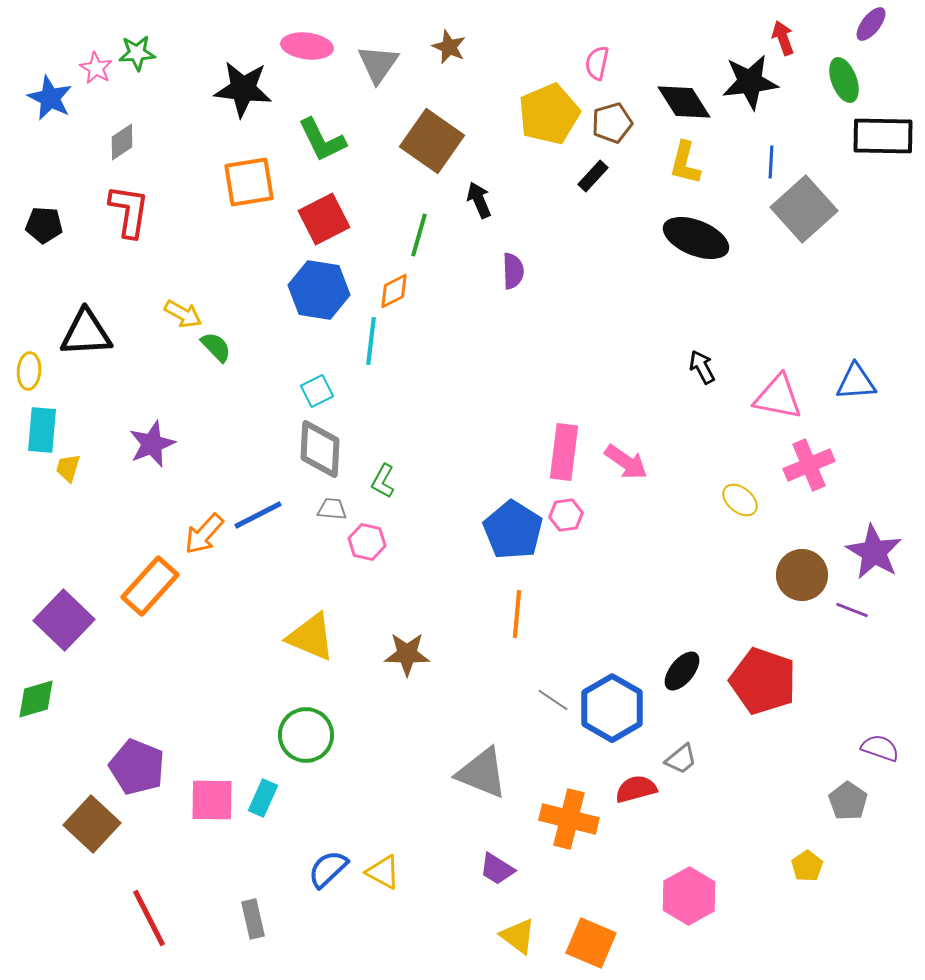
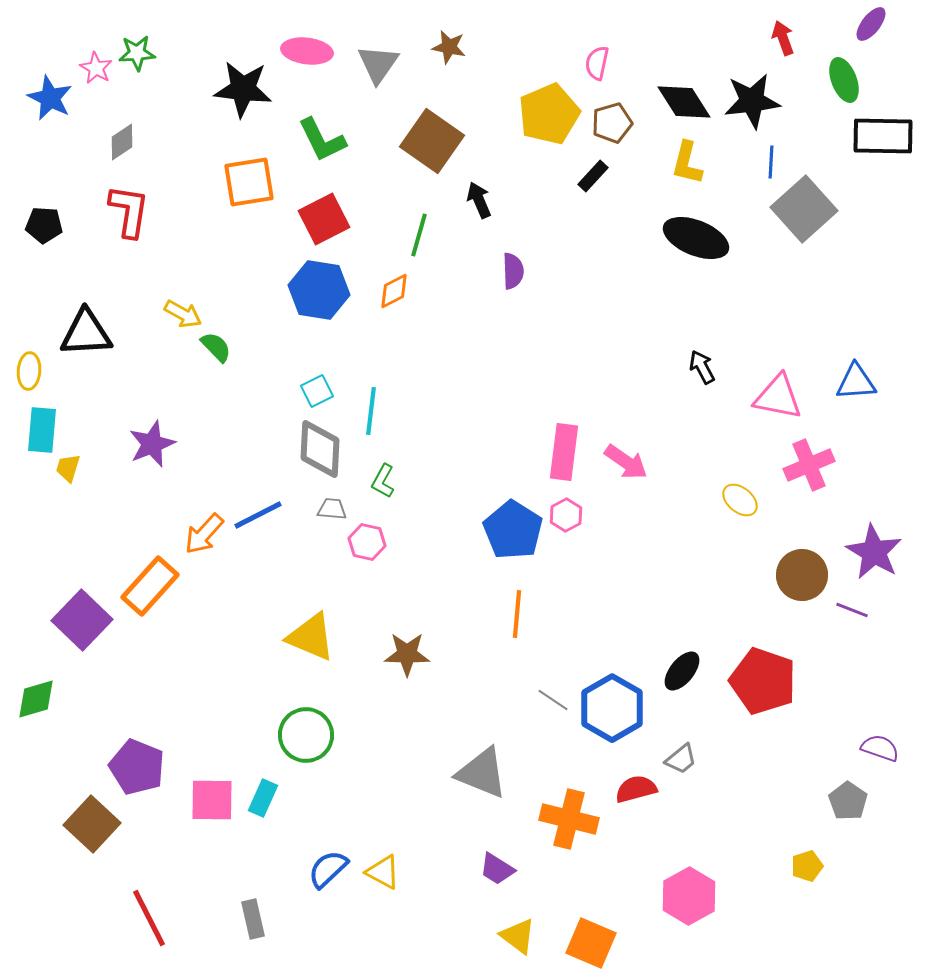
pink ellipse at (307, 46): moved 5 px down
brown star at (449, 47): rotated 12 degrees counterclockwise
black star at (750, 82): moved 2 px right, 19 px down
yellow L-shape at (685, 163): moved 2 px right
cyan line at (371, 341): moved 70 px down
pink hexagon at (566, 515): rotated 20 degrees counterclockwise
purple square at (64, 620): moved 18 px right
yellow pentagon at (807, 866): rotated 16 degrees clockwise
